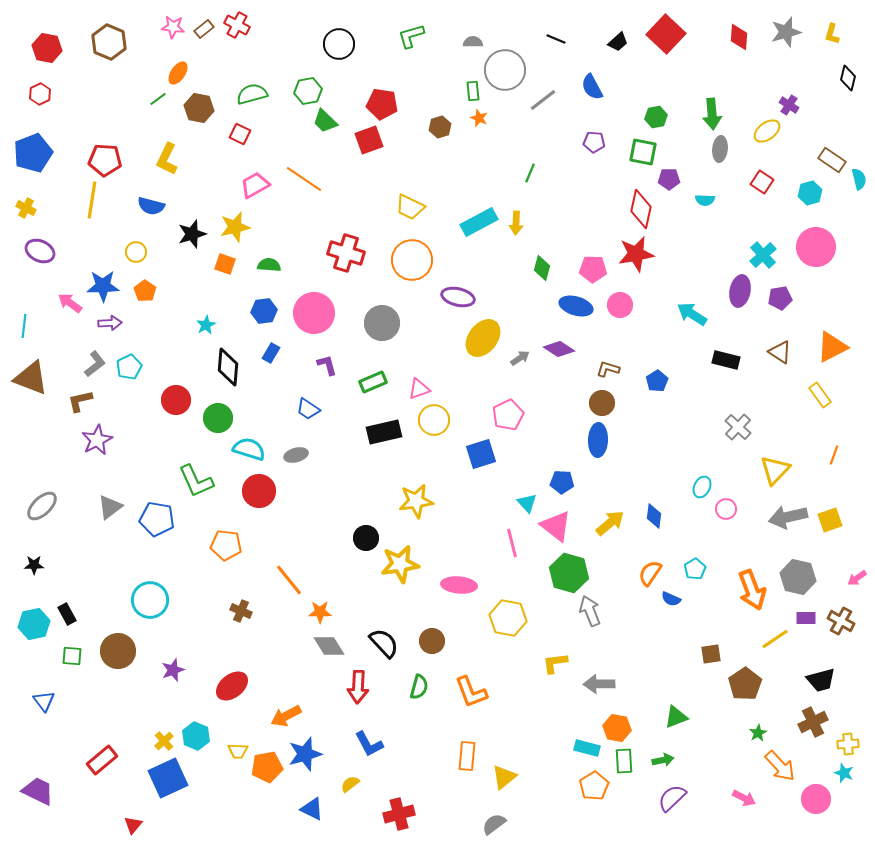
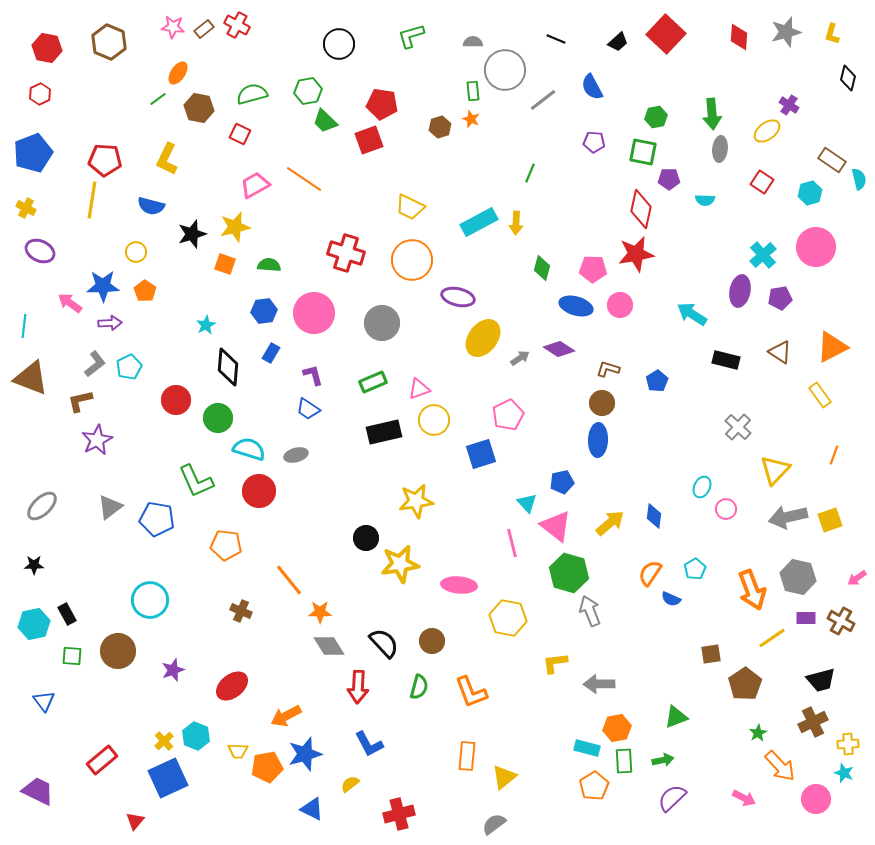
orange star at (479, 118): moved 8 px left, 1 px down
purple L-shape at (327, 365): moved 14 px left, 10 px down
blue pentagon at (562, 482): rotated 15 degrees counterclockwise
yellow line at (775, 639): moved 3 px left, 1 px up
orange hexagon at (617, 728): rotated 20 degrees counterclockwise
red triangle at (133, 825): moved 2 px right, 4 px up
